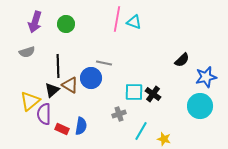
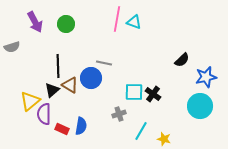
purple arrow: rotated 45 degrees counterclockwise
gray semicircle: moved 15 px left, 5 px up
